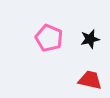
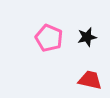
black star: moved 3 px left, 2 px up
